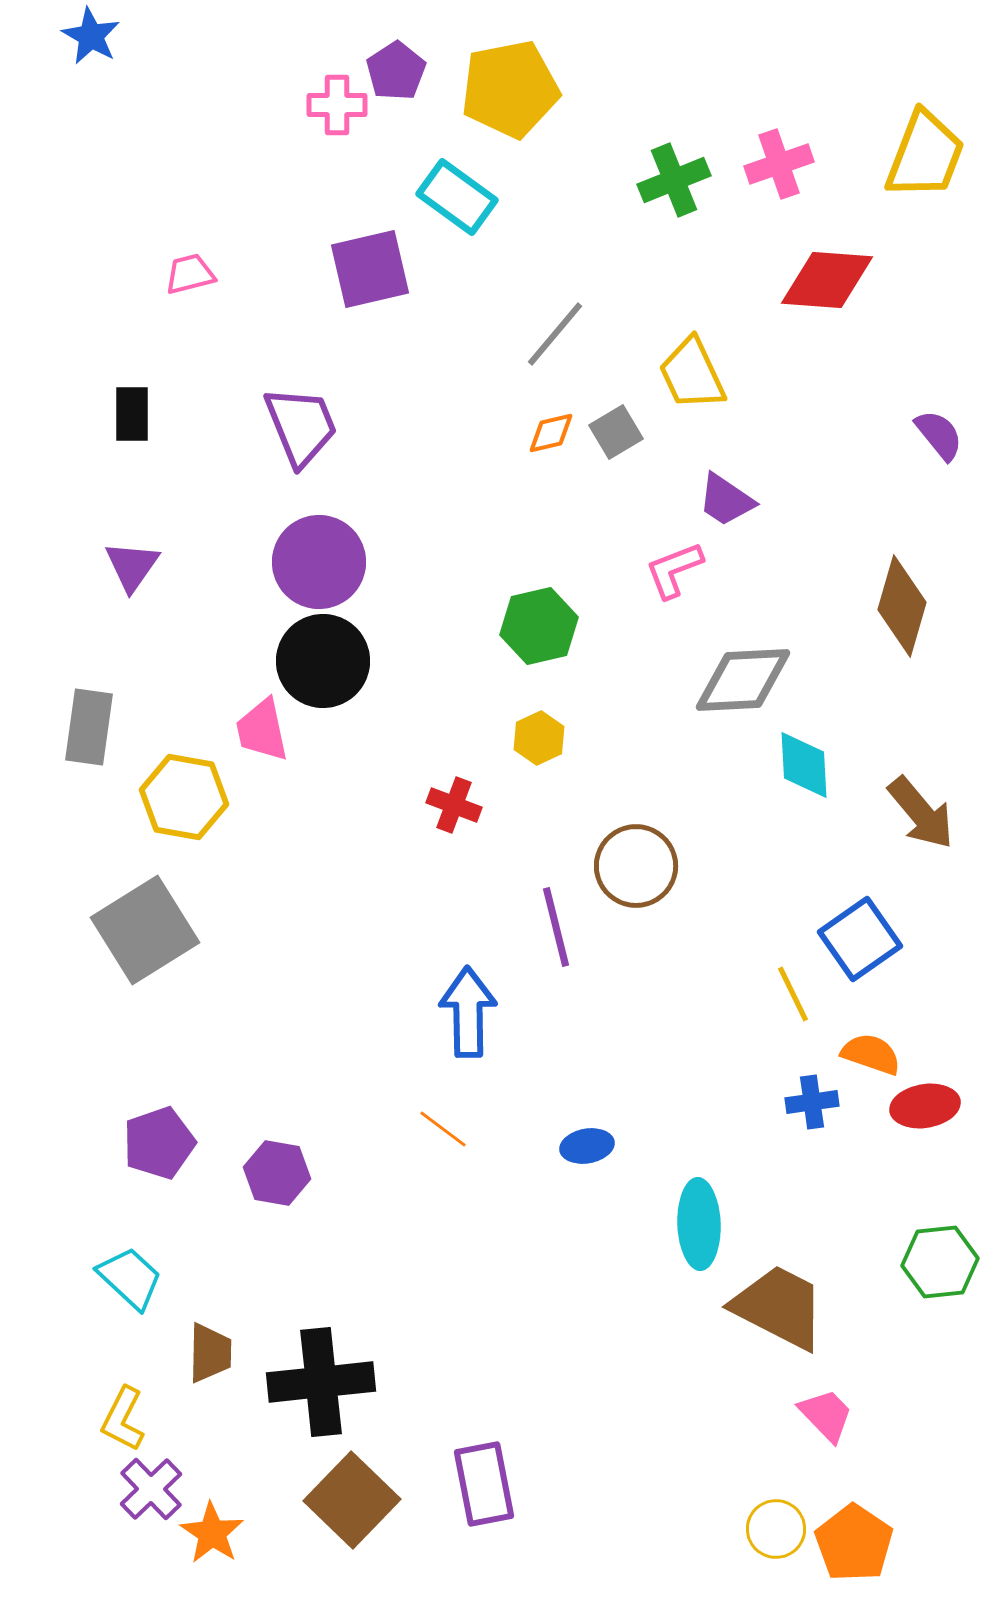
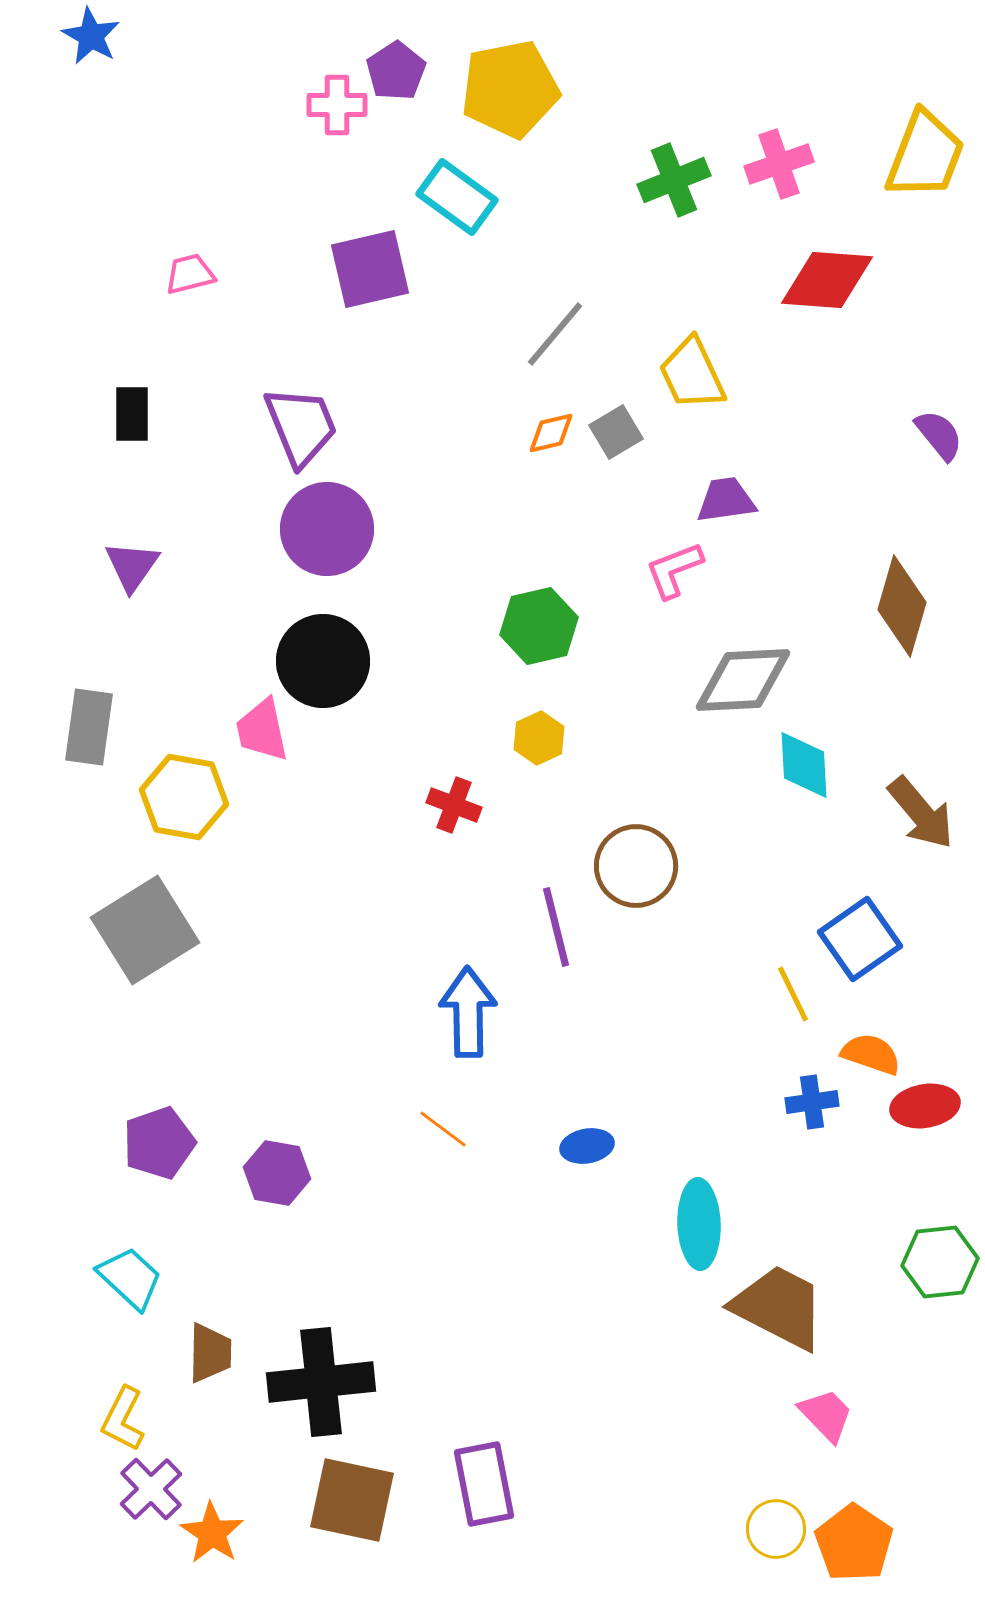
purple trapezoid at (726, 500): rotated 138 degrees clockwise
purple circle at (319, 562): moved 8 px right, 33 px up
brown square at (352, 1500): rotated 32 degrees counterclockwise
